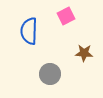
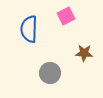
blue semicircle: moved 2 px up
gray circle: moved 1 px up
